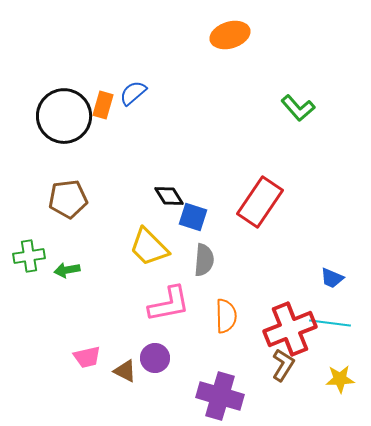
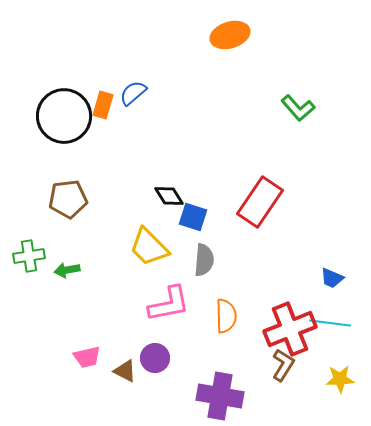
purple cross: rotated 6 degrees counterclockwise
